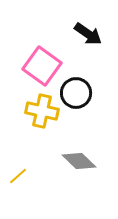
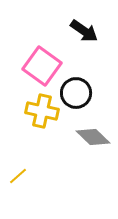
black arrow: moved 4 px left, 3 px up
gray diamond: moved 14 px right, 24 px up
